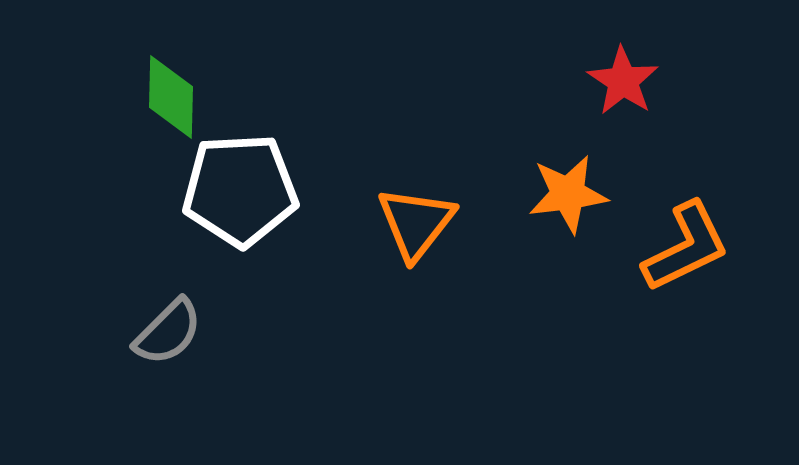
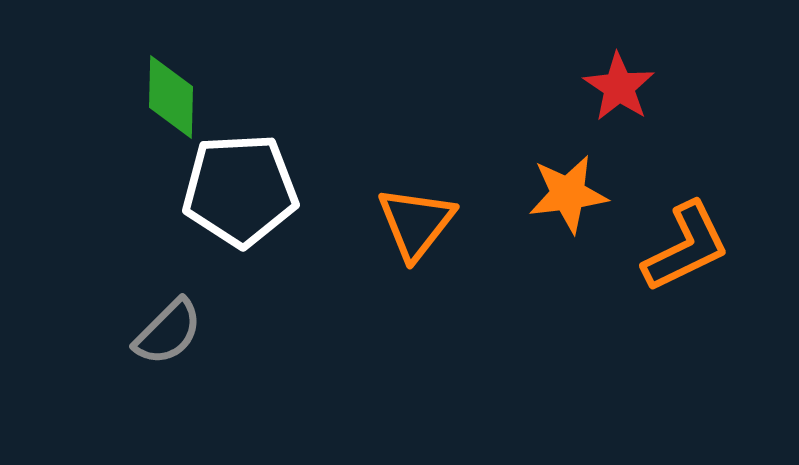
red star: moved 4 px left, 6 px down
